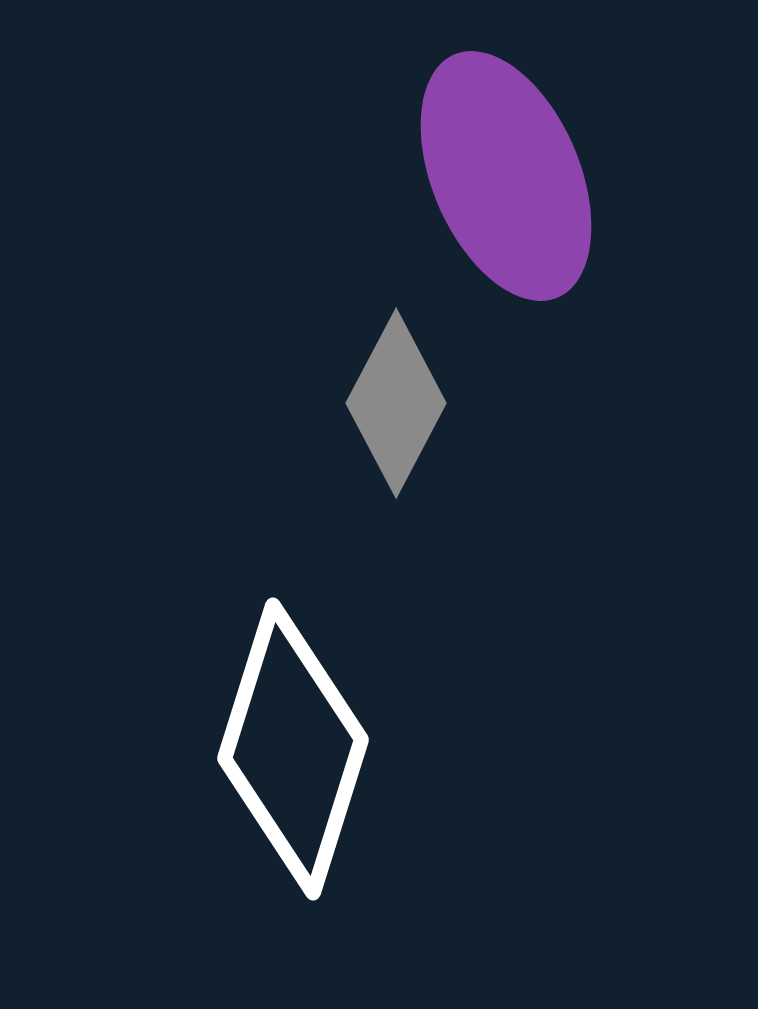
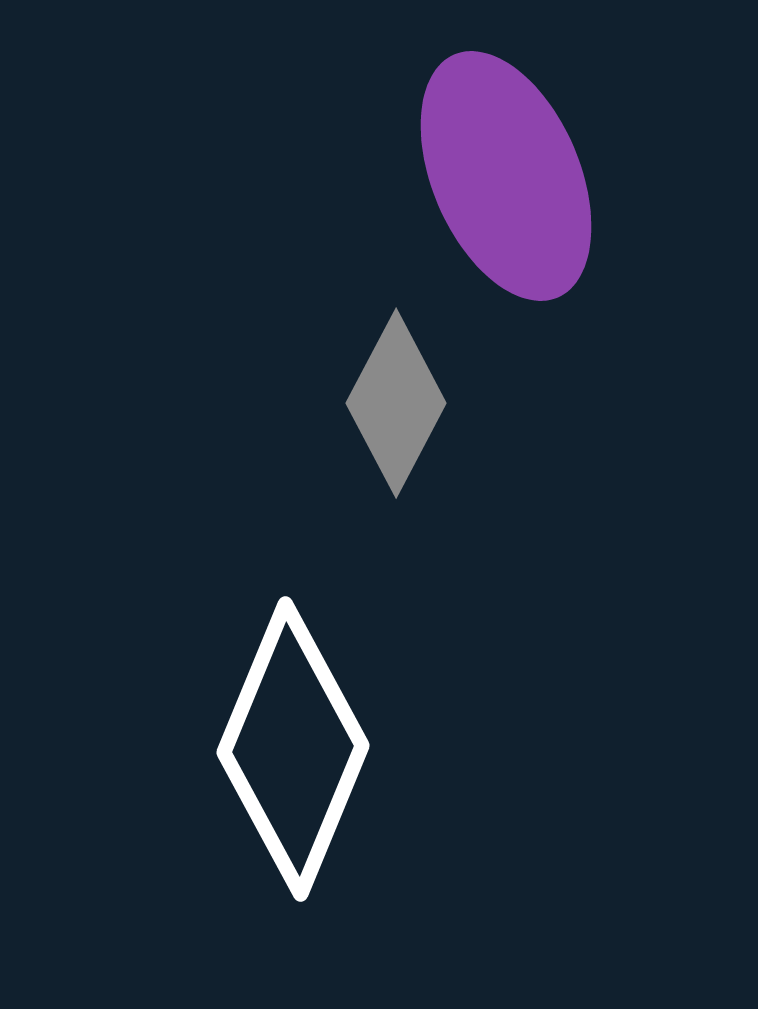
white diamond: rotated 5 degrees clockwise
